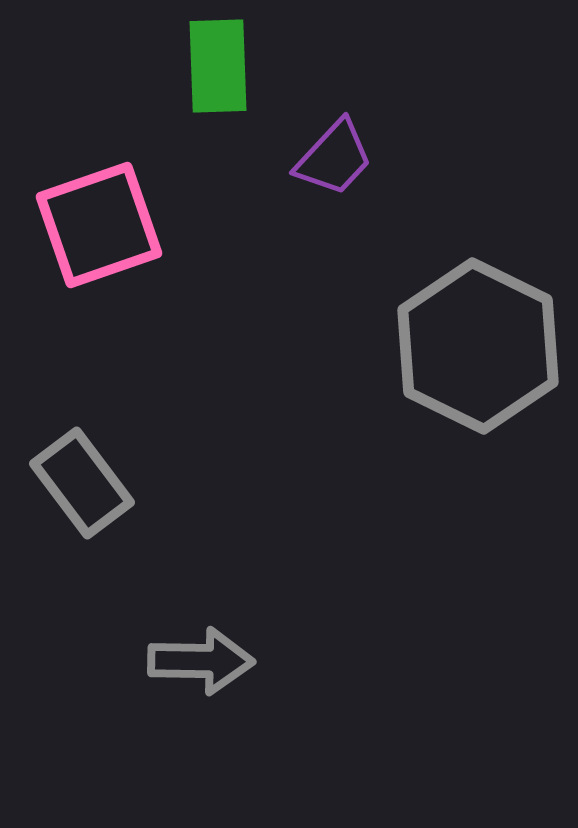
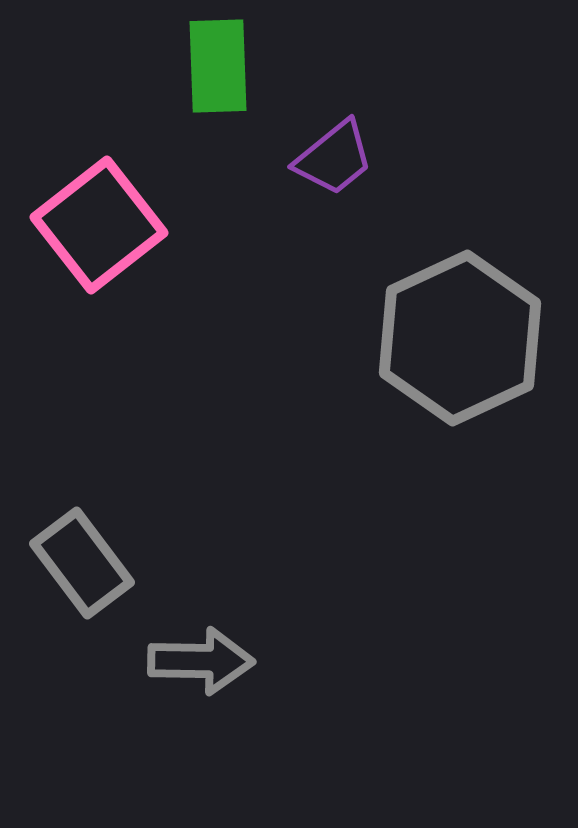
purple trapezoid: rotated 8 degrees clockwise
pink square: rotated 19 degrees counterclockwise
gray hexagon: moved 18 px left, 8 px up; rotated 9 degrees clockwise
gray rectangle: moved 80 px down
